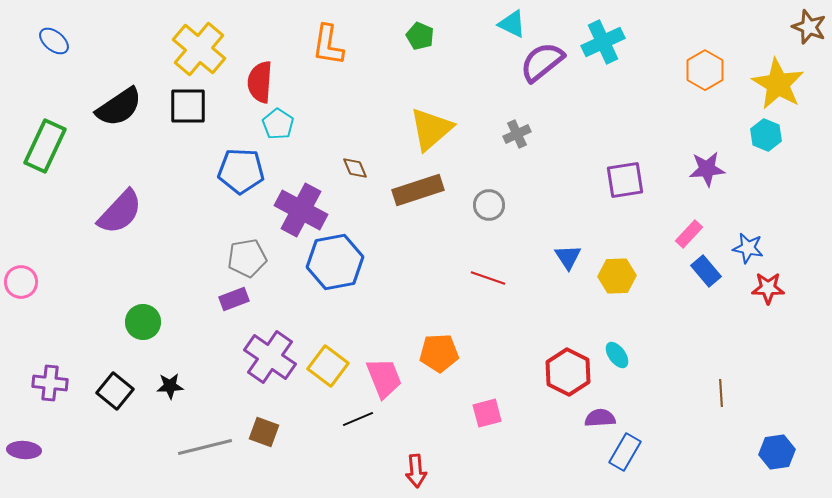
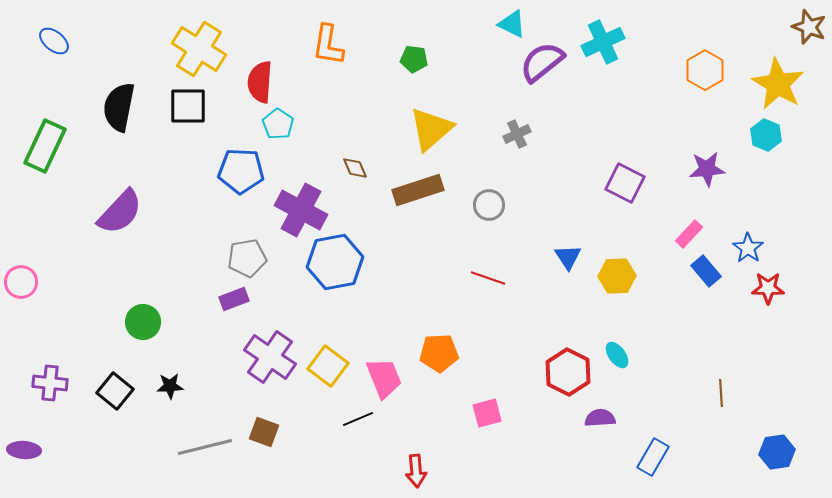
green pentagon at (420, 36): moved 6 px left, 23 px down; rotated 16 degrees counterclockwise
yellow cross at (199, 49): rotated 8 degrees counterclockwise
black semicircle at (119, 107): rotated 135 degrees clockwise
purple square at (625, 180): moved 3 px down; rotated 36 degrees clockwise
blue star at (748, 248): rotated 24 degrees clockwise
blue rectangle at (625, 452): moved 28 px right, 5 px down
